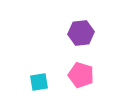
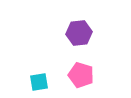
purple hexagon: moved 2 px left
